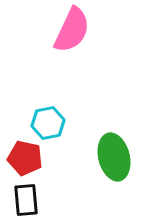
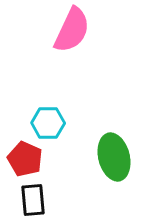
cyan hexagon: rotated 12 degrees clockwise
red pentagon: moved 1 px down; rotated 12 degrees clockwise
black rectangle: moved 7 px right
